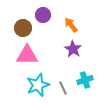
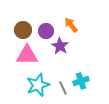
purple circle: moved 3 px right, 16 px down
brown circle: moved 2 px down
purple star: moved 13 px left, 3 px up
cyan cross: moved 4 px left, 1 px down
